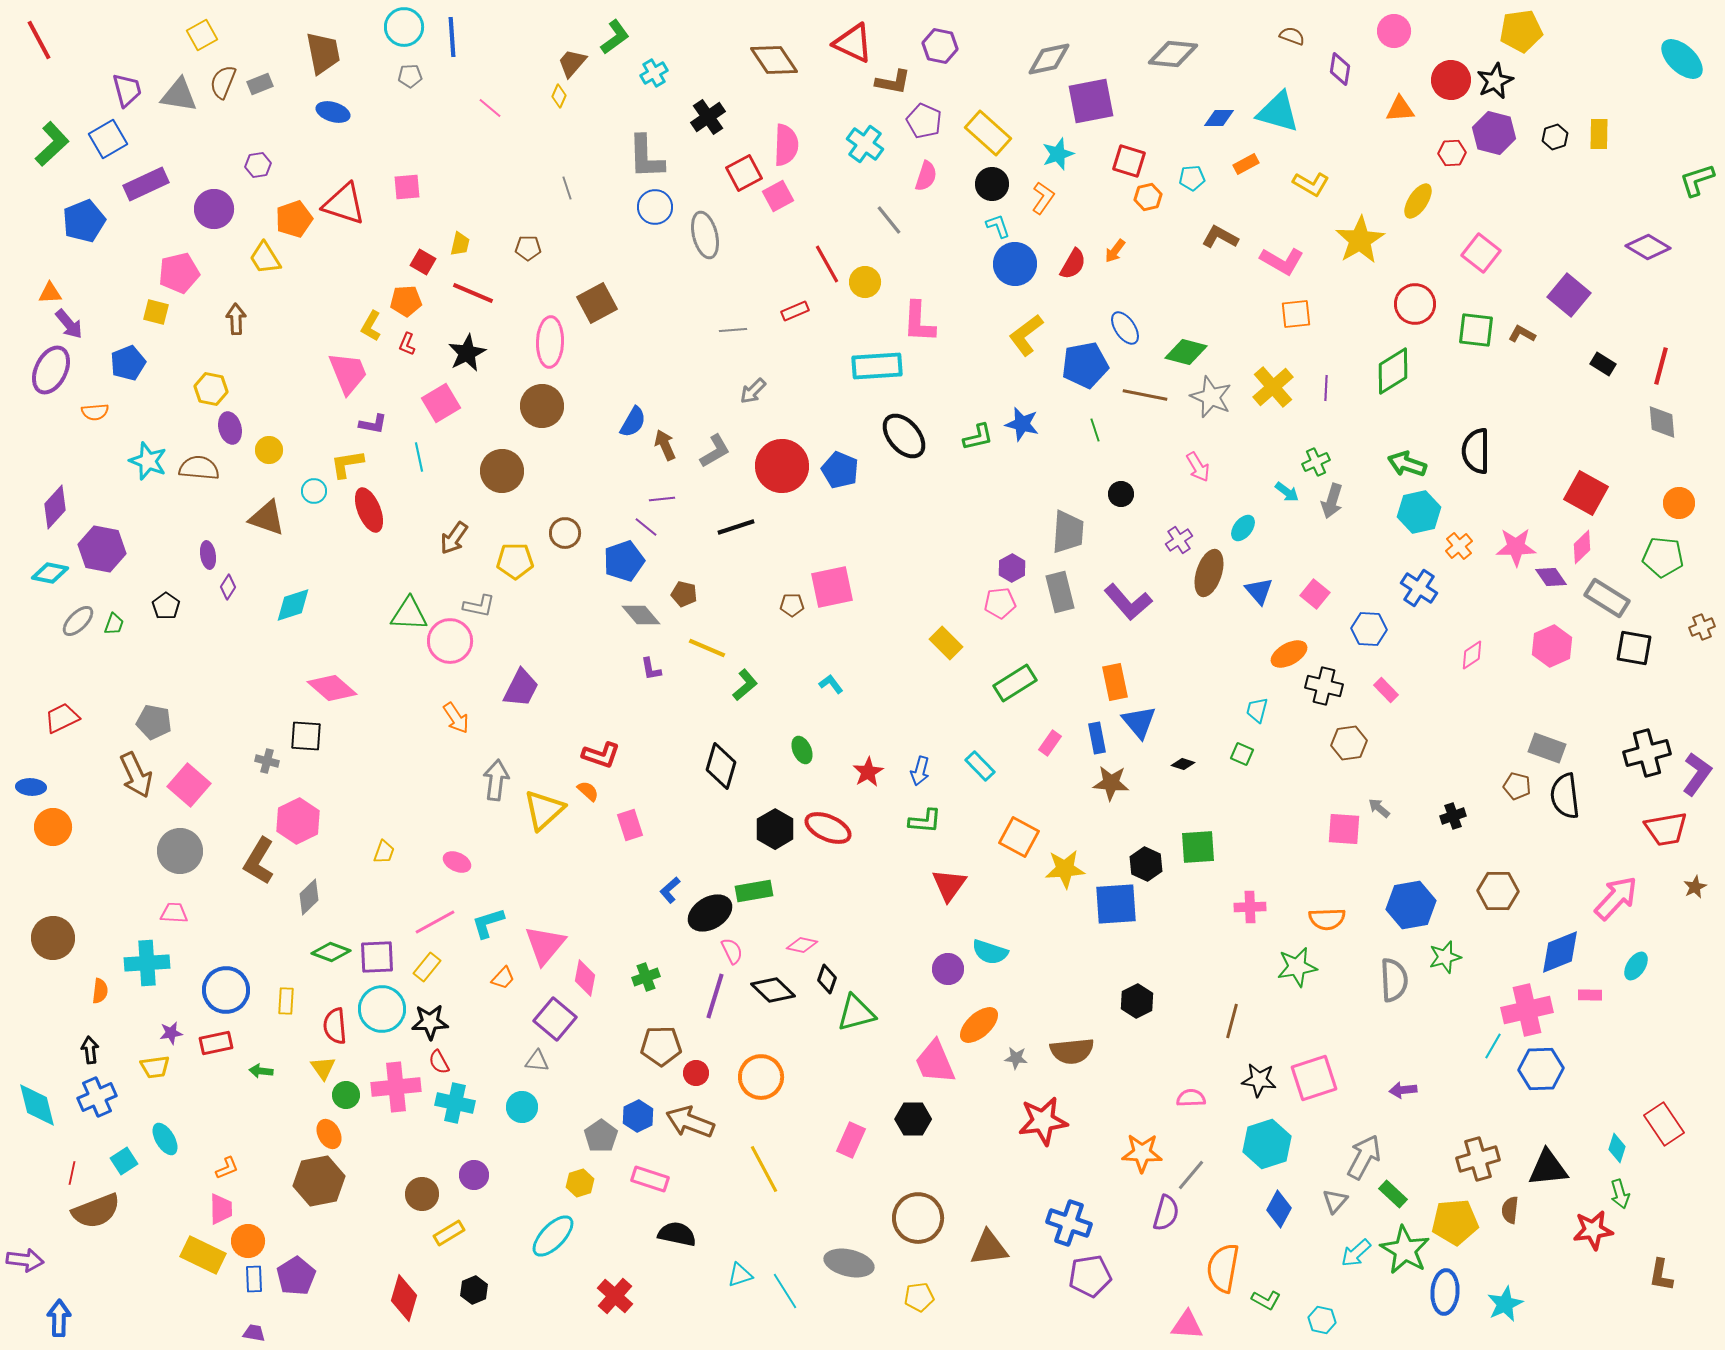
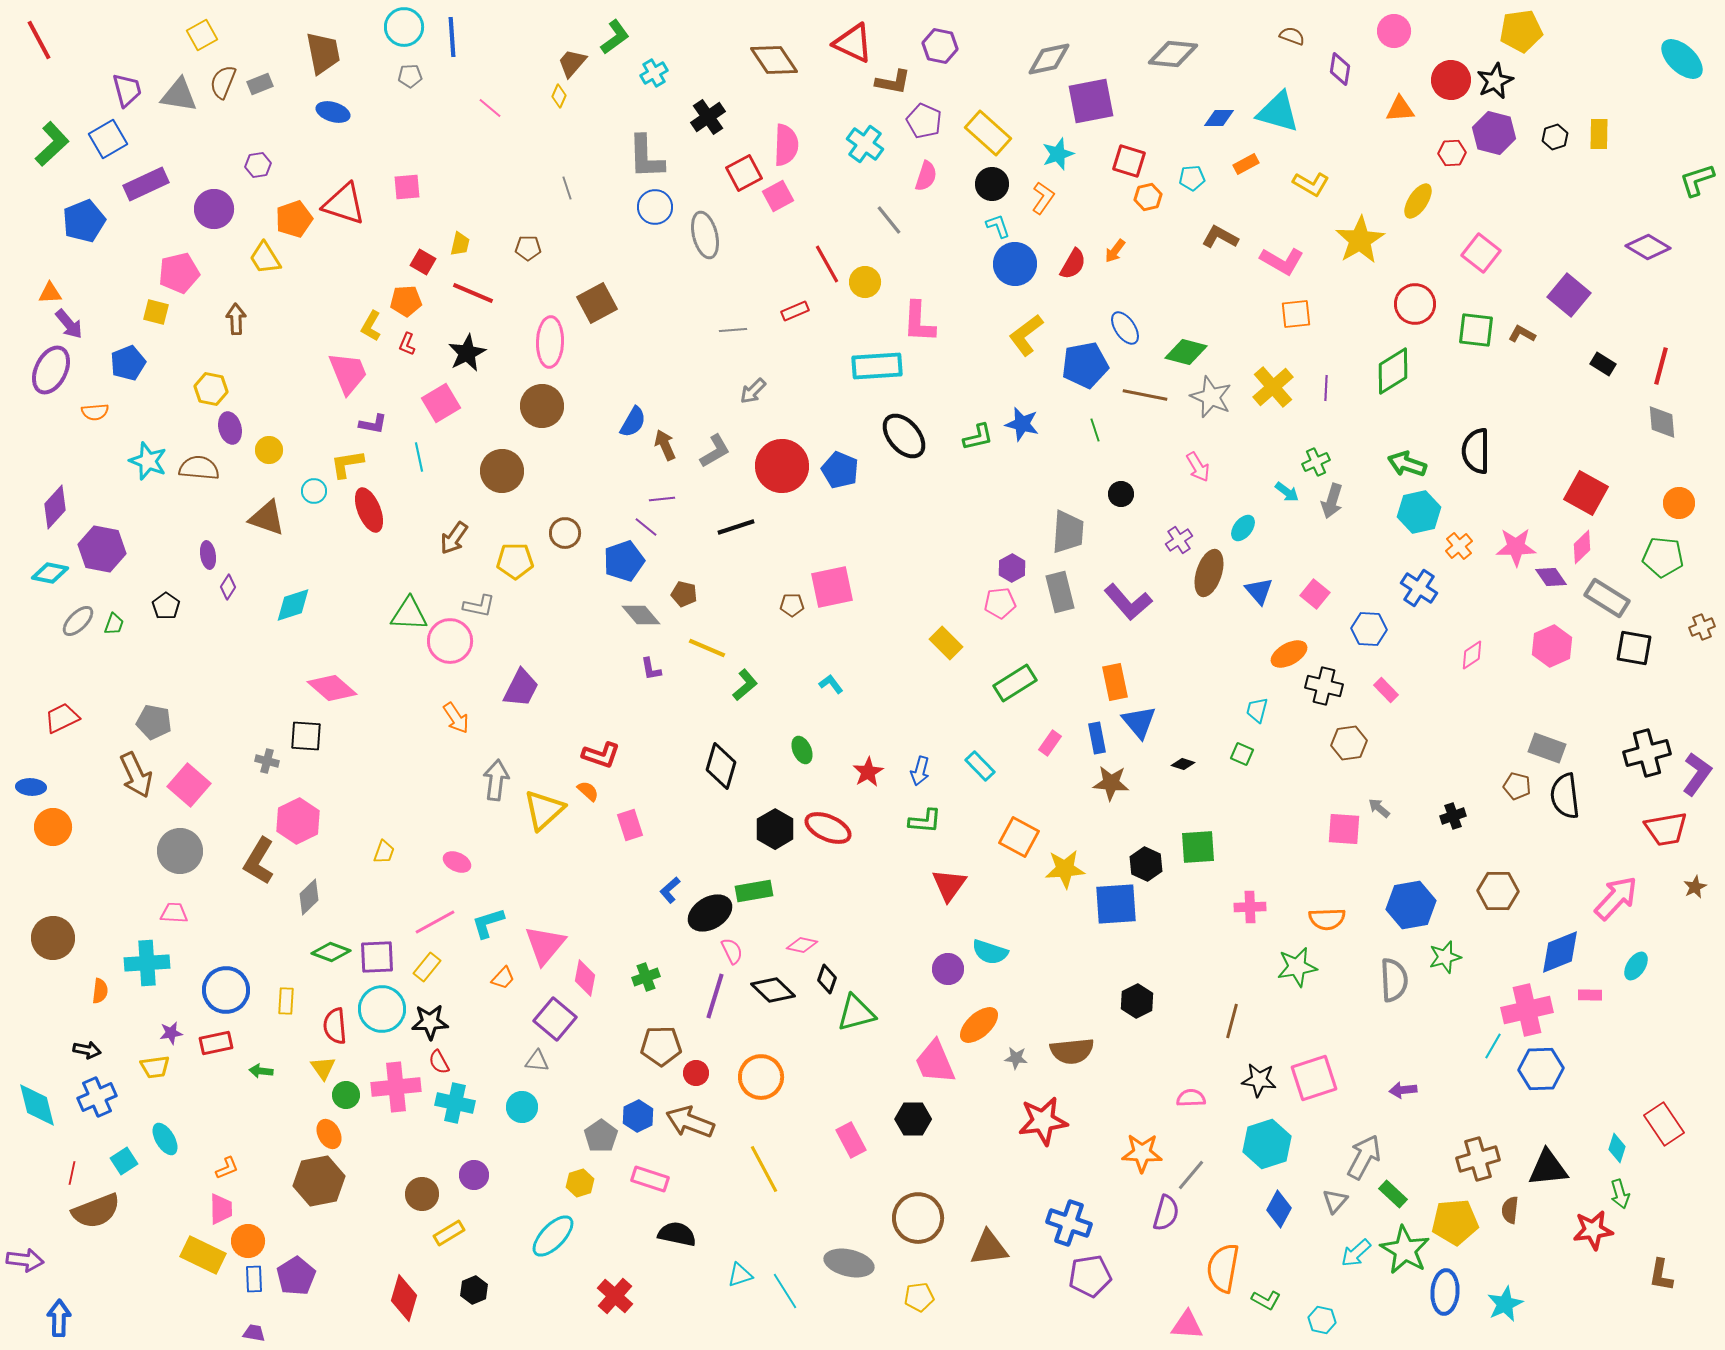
black arrow at (90, 1050): moved 3 px left; rotated 108 degrees clockwise
pink rectangle at (851, 1140): rotated 52 degrees counterclockwise
